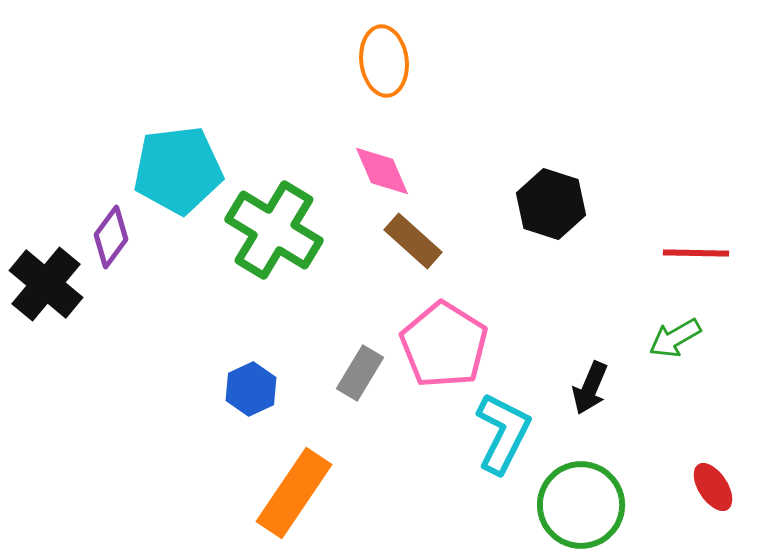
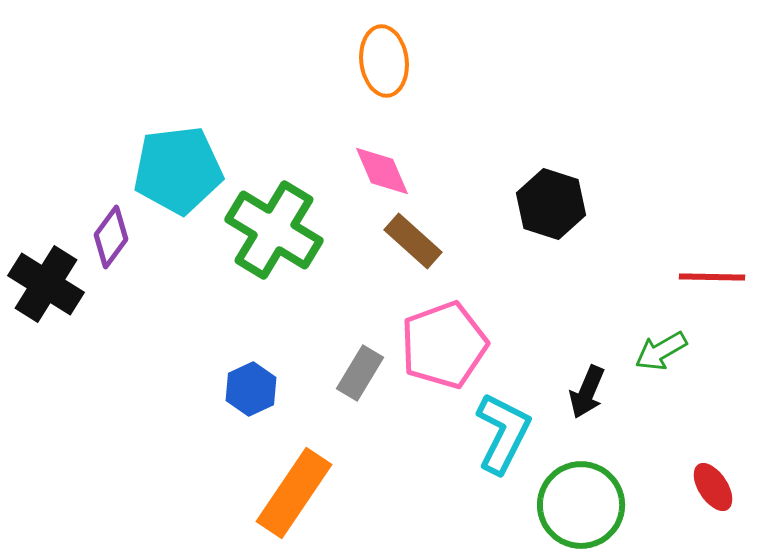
red line: moved 16 px right, 24 px down
black cross: rotated 8 degrees counterclockwise
green arrow: moved 14 px left, 13 px down
pink pentagon: rotated 20 degrees clockwise
black arrow: moved 3 px left, 4 px down
